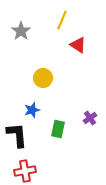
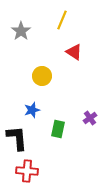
red triangle: moved 4 px left, 7 px down
yellow circle: moved 1 px left, 2 px up
black L-shape: moved 3 px down
red cross: moved 2 px right; rotated 15 degrees clockwise
